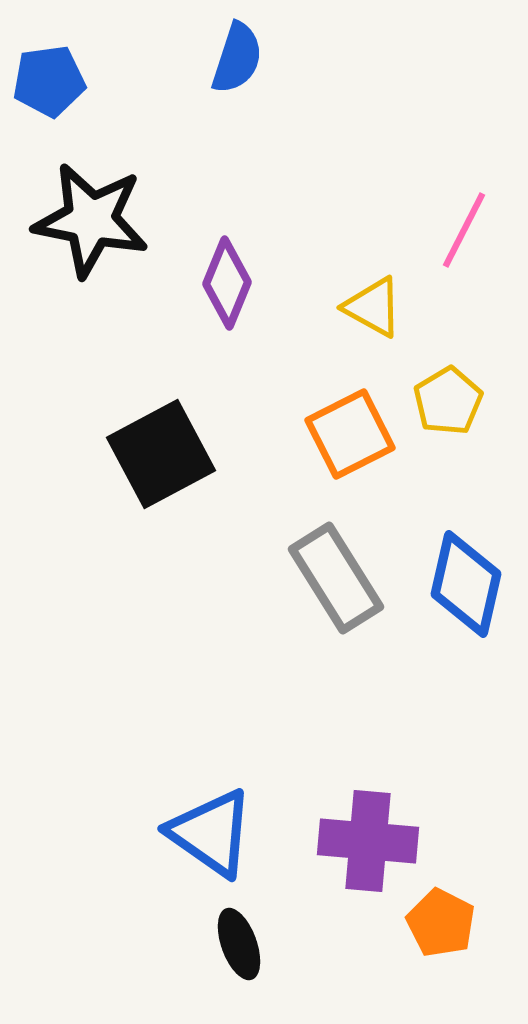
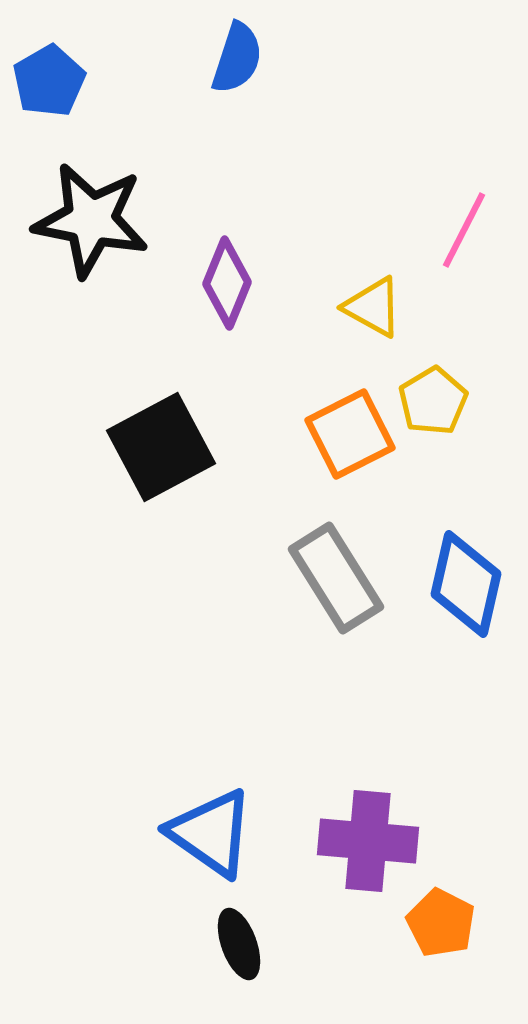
blue pentagon: rotated 22 degrees counterclockwise
yellow pentagon: moved 15 px left
black square: moved 7 px up
